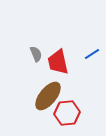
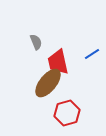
gray semicircle: moved 12 px up
brown ellipse: moved 13 px up
red hexagon: rotated 10 degrees counterclockwise
